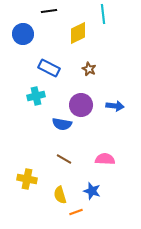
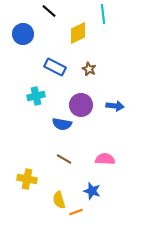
black line: rotated 49 degrees clockwise
blue rectangle: moved 6 px right, 1 px up
yellow semicircle: moved 1 px left, 5 px down
